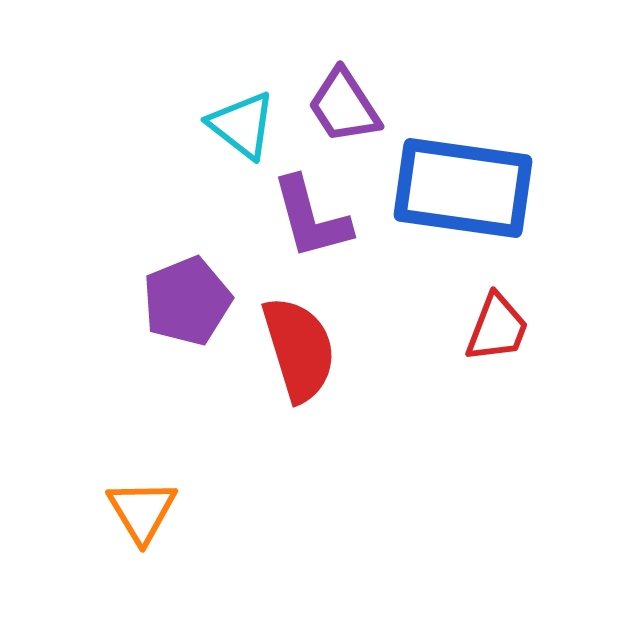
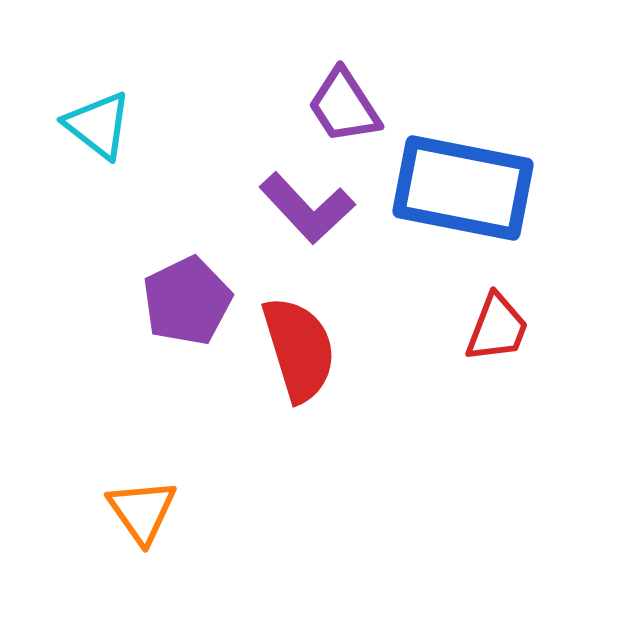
cyan triangle: moved 144 px left
blue rectangle: rotated 3 degrees clockwise
purple L-shape: moved 4 px left, 10 px up; rotated 28 degrees counterclockwise
purple pentagon: rotated 4 degrees counterclockwise
orange triangle: rotated 4 degrees counterclockwise
